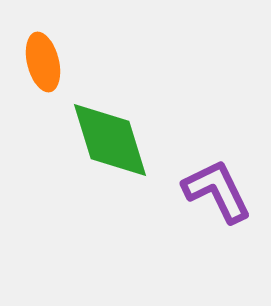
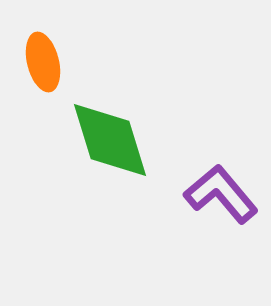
purple L-shape: moved 4 px right, 3 px down; rotated 14 degrees counterclockwise
